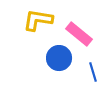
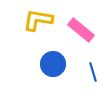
pink rectangle: moved 2 px right, 4 px up
blue circle: moved 6 px left, 6 px down
